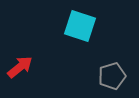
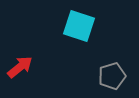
cyan square: moved 1 px left
